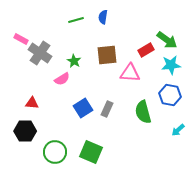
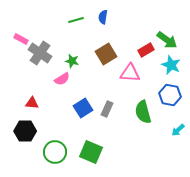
brown square: moved 1 px left, 1 px up; rotated 25 degrees counterclockwise
green star: moved 2 px left; rotated 16 degrees counterclockwise
cyan star: rotated 30 degrees clockwise
